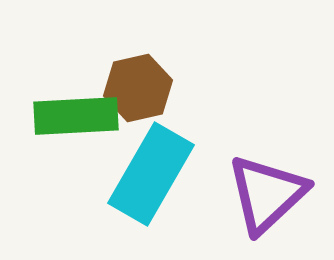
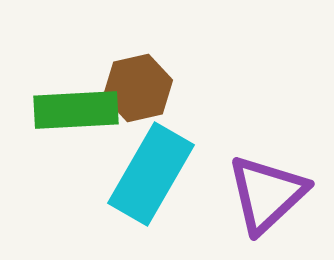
green rectangle: moved 6 px up
